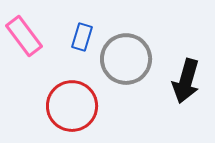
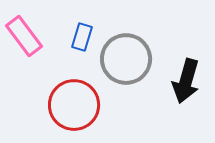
red circle: moved 2 px right, 1 px up
